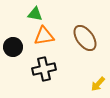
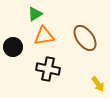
green triangle: rotated 42 degrees counterclockwise
black cross: moved 4 px right; rotated 25 degrees clockwise
yellow arrow: rotated 77 degrees counterclockwise
